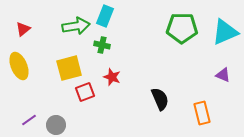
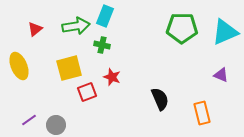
red triangle: moved 12 px right
purple triangle: moved 2 px left
red square: moved 2 px right
